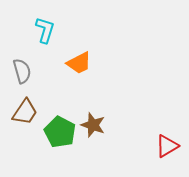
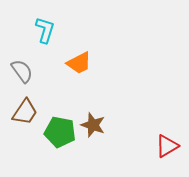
gray semicircle: rotated 20 degrees counterclockwise
green pentagon: rotated 16 degrees counterclockwise
